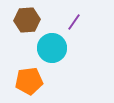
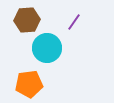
cyan circle: moved 5 px left
orange pentagon: moved 3 px down
